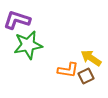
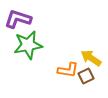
purple L-shape: moved 1 px right, 1 px up
